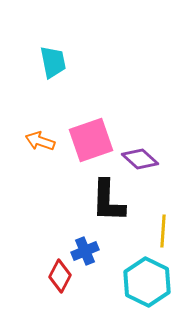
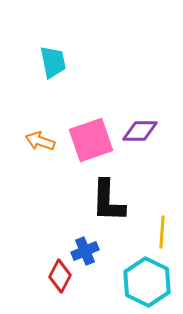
purple diamond: moved 28 px up; rotated 42 degrees counterclockwise
yellow line: moved 1 px left, 1 px down
